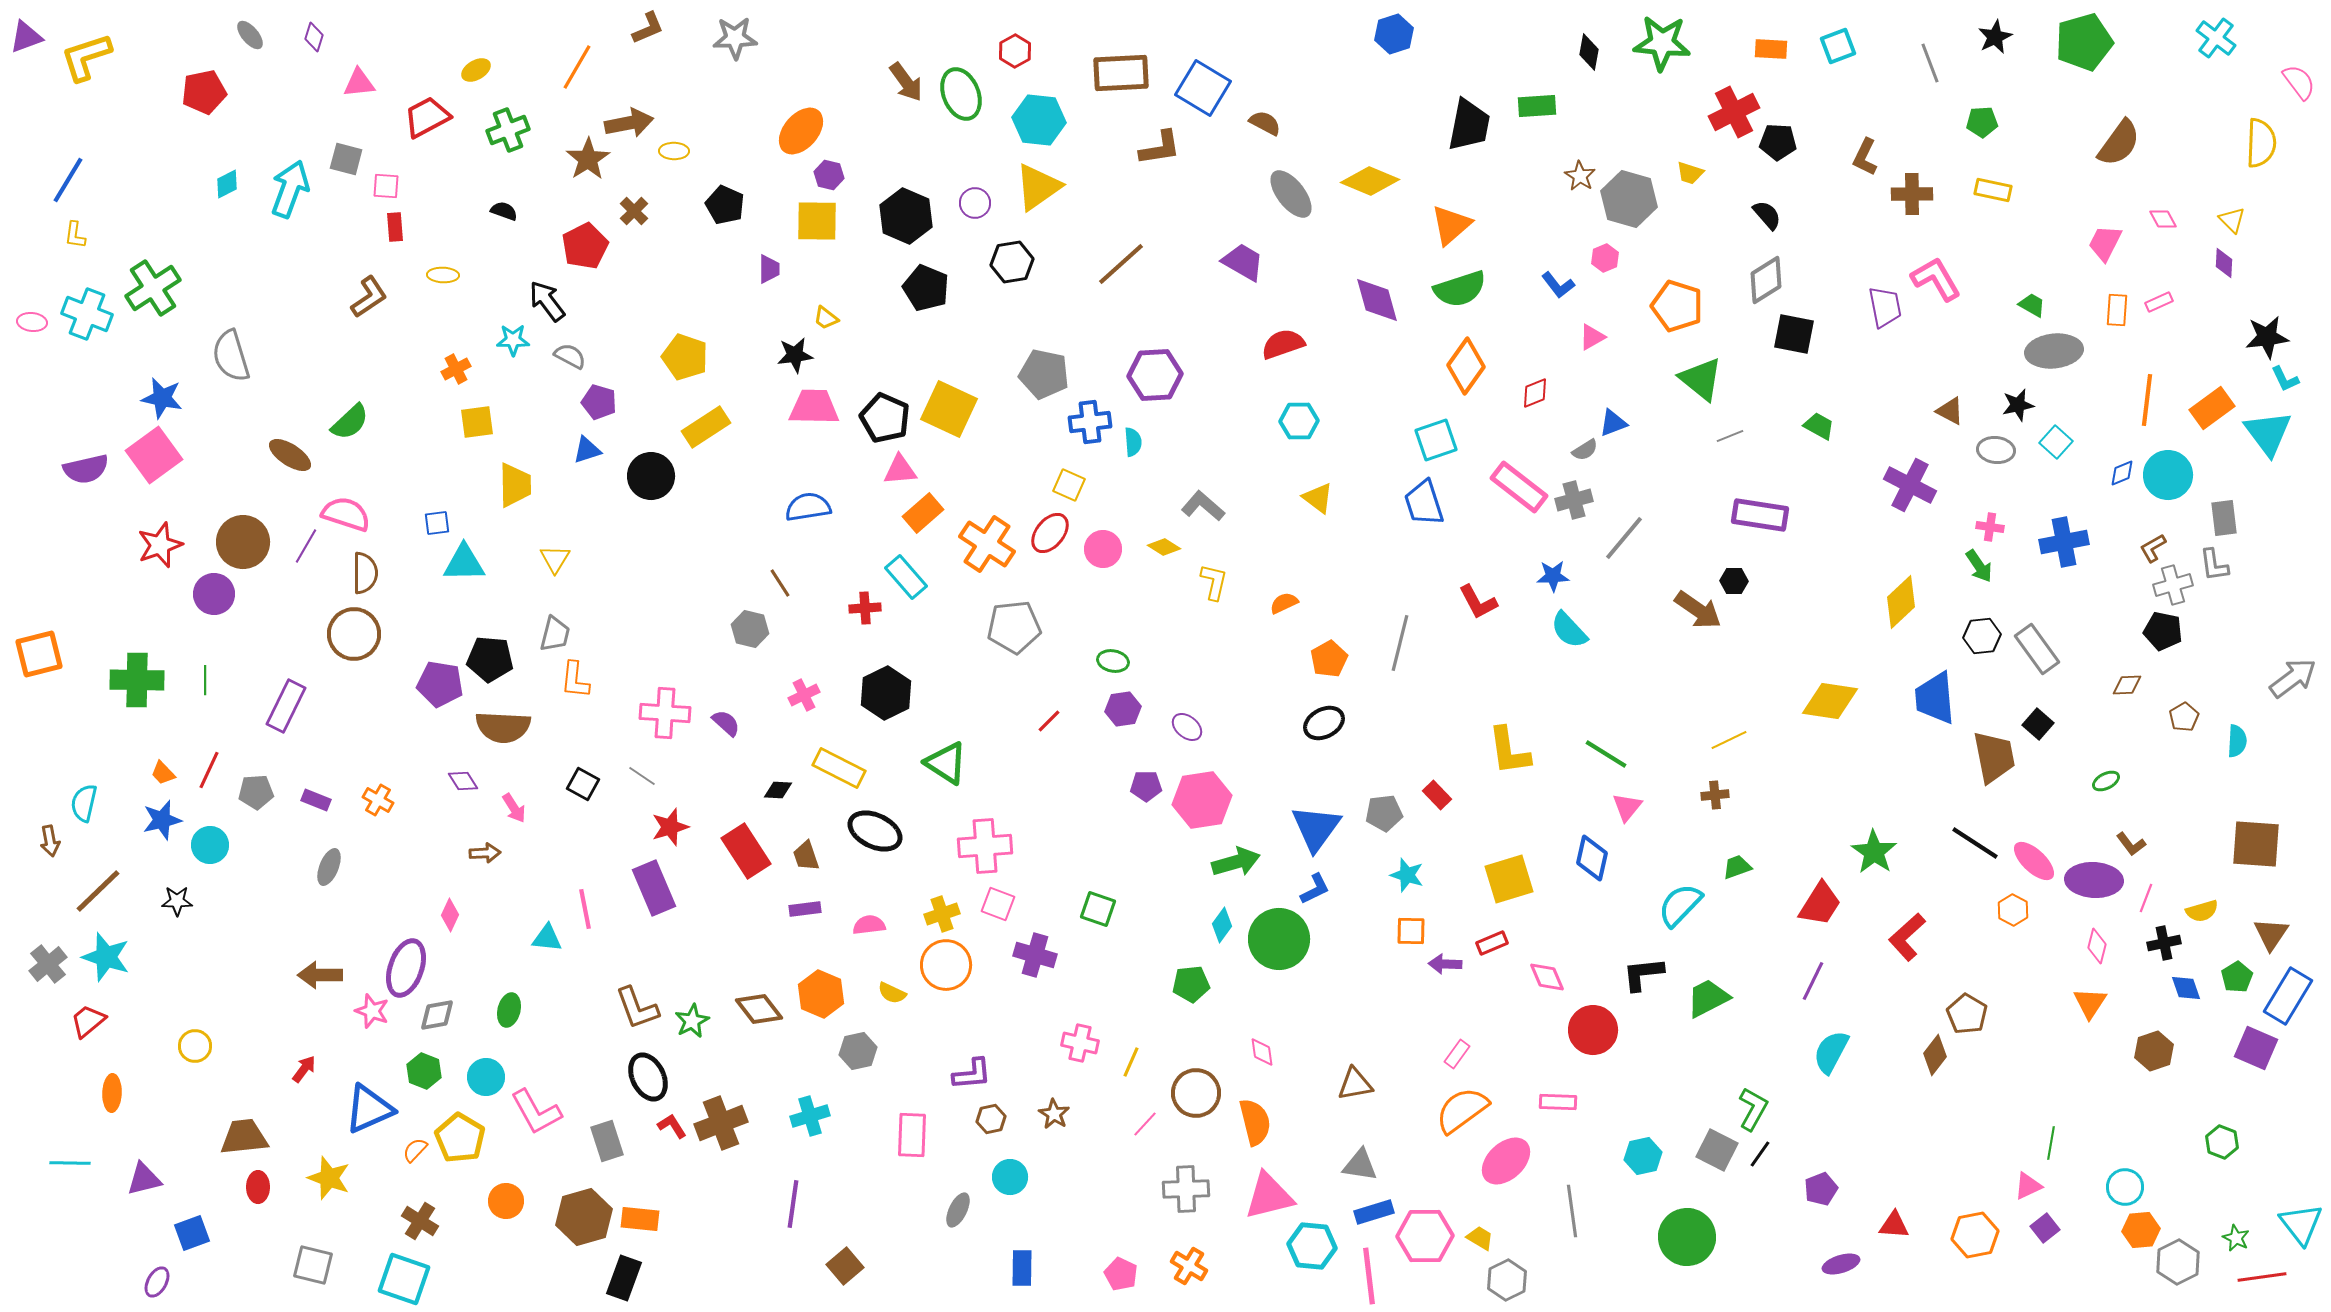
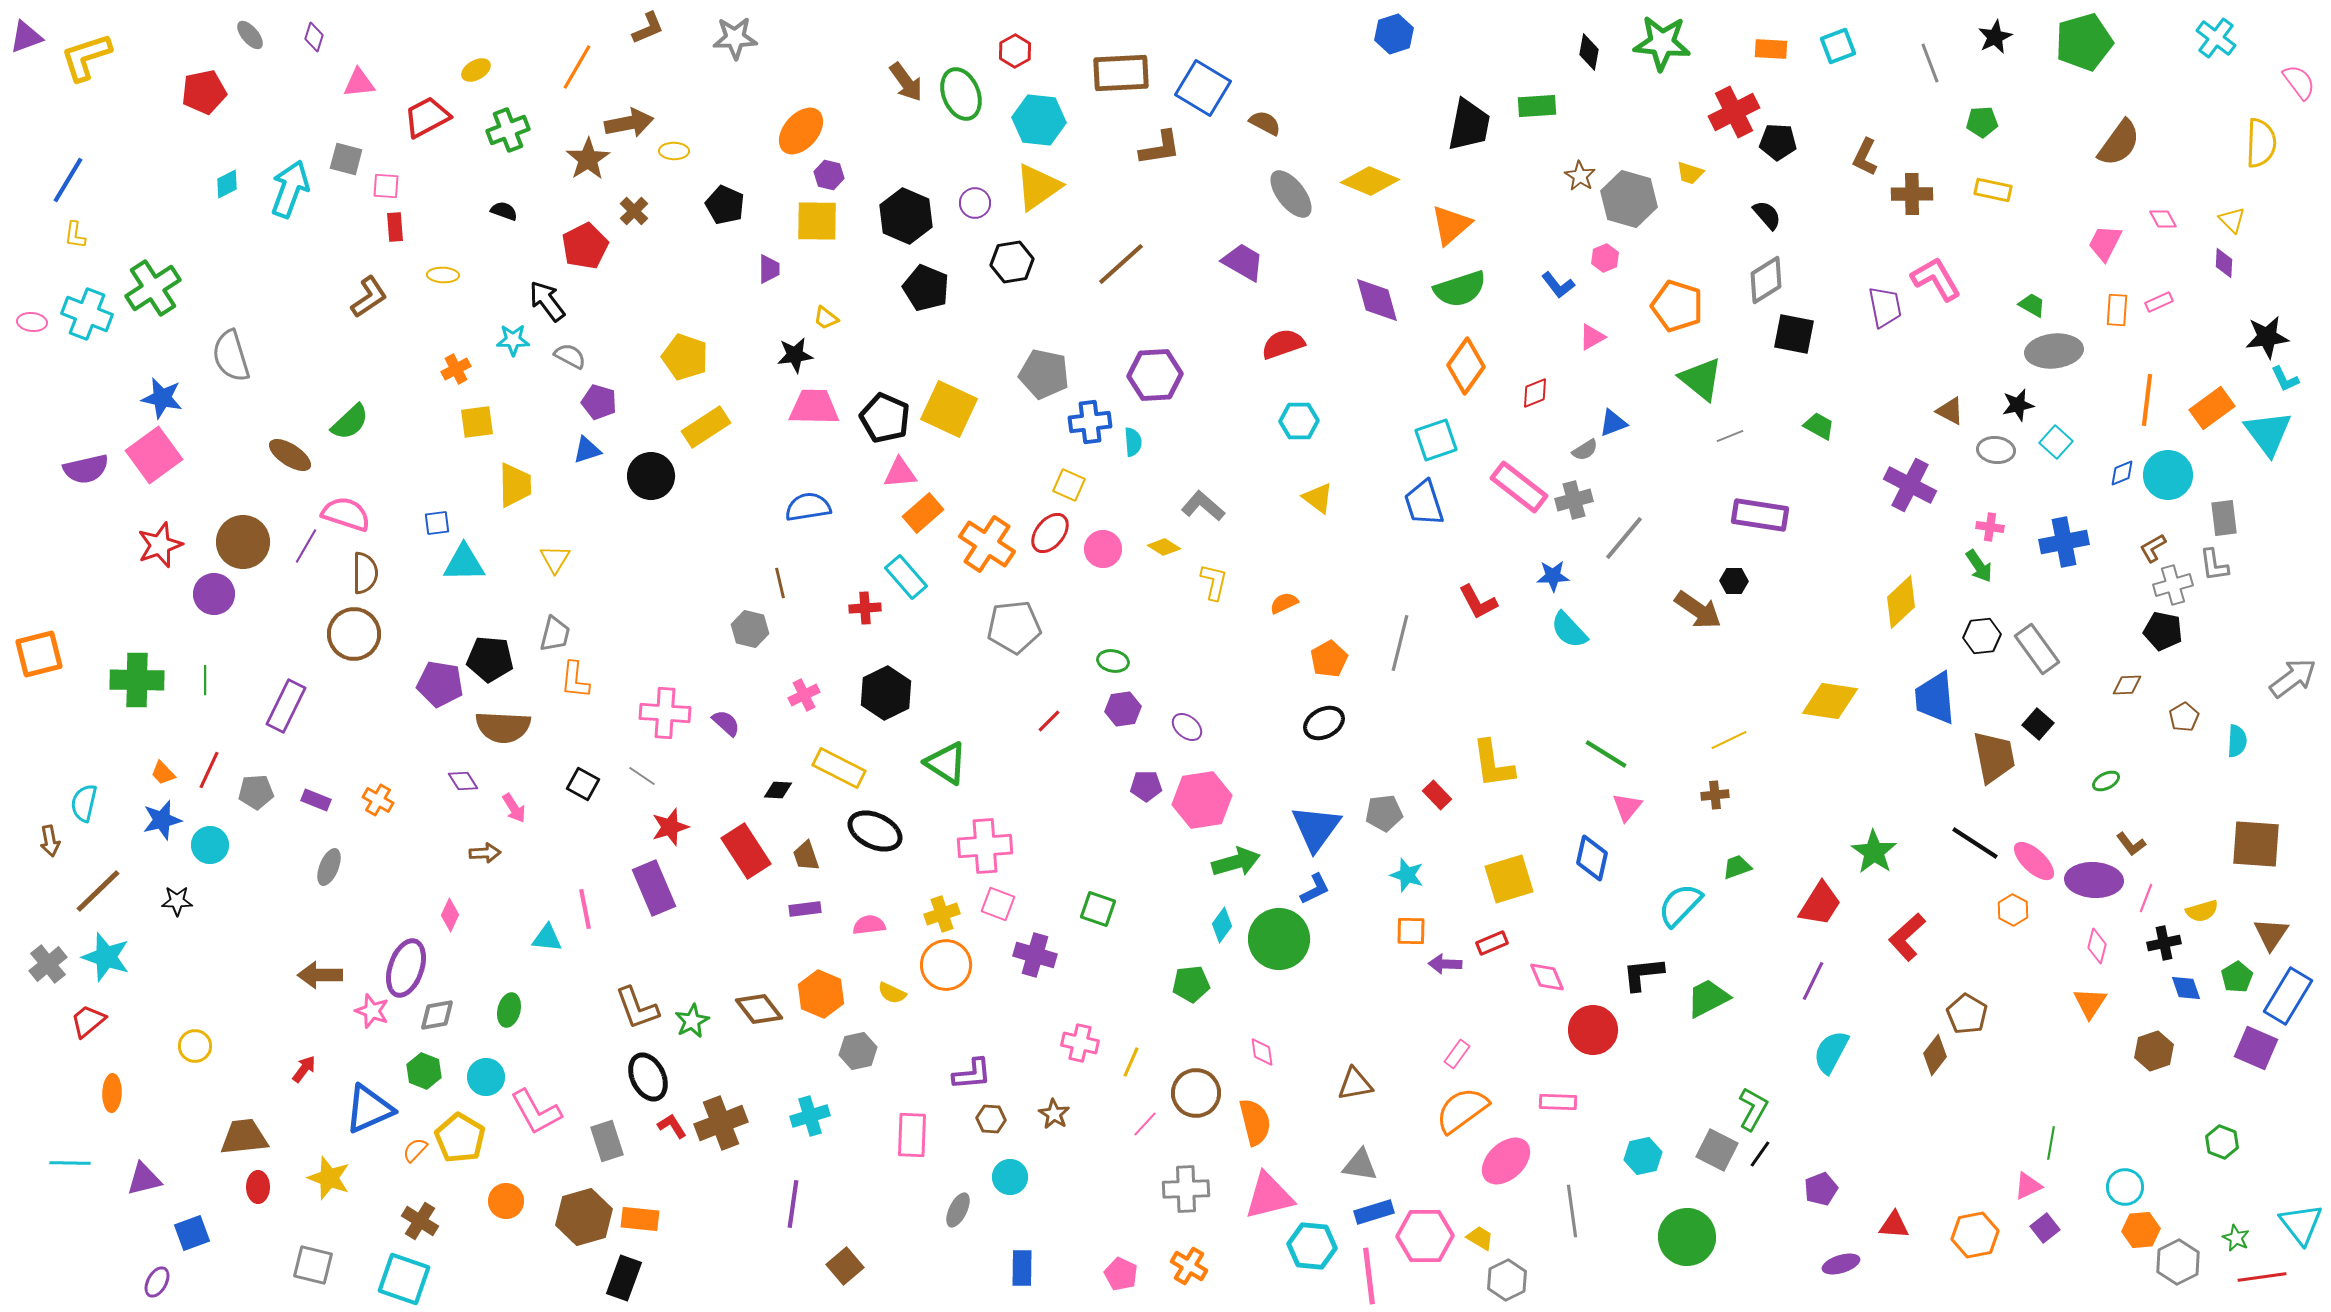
pink triangle at (900, 470): moved 3 px down
brown line at (780, 583): rotated 20 degrees clockwise
yellow L-shape at (1509, 751): moved 16 px left, 13 px down
brown hexagon at (991, 1119): rotated 16 degrees clockwise
